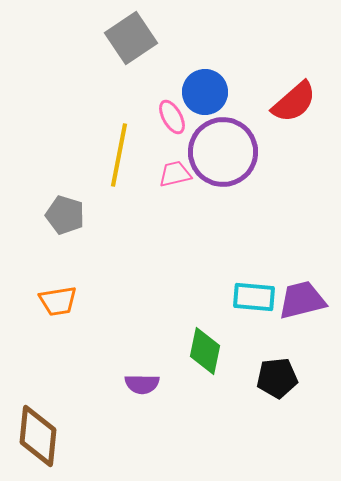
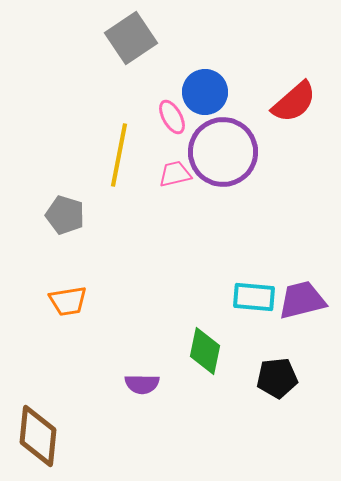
orange trapezoid: moved 10 px right
